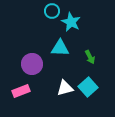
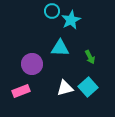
cyan star: moved 2 px up; rotated 18 degrees clockwise
